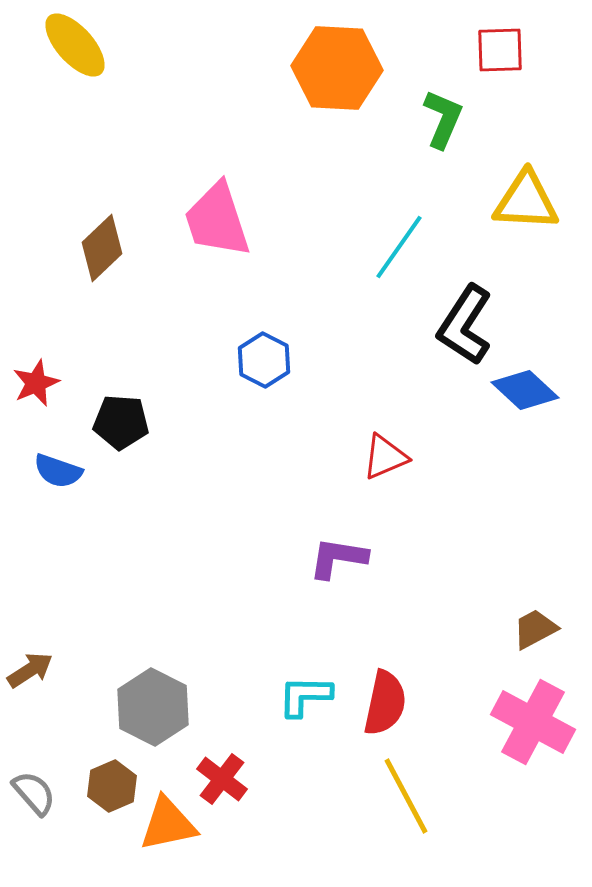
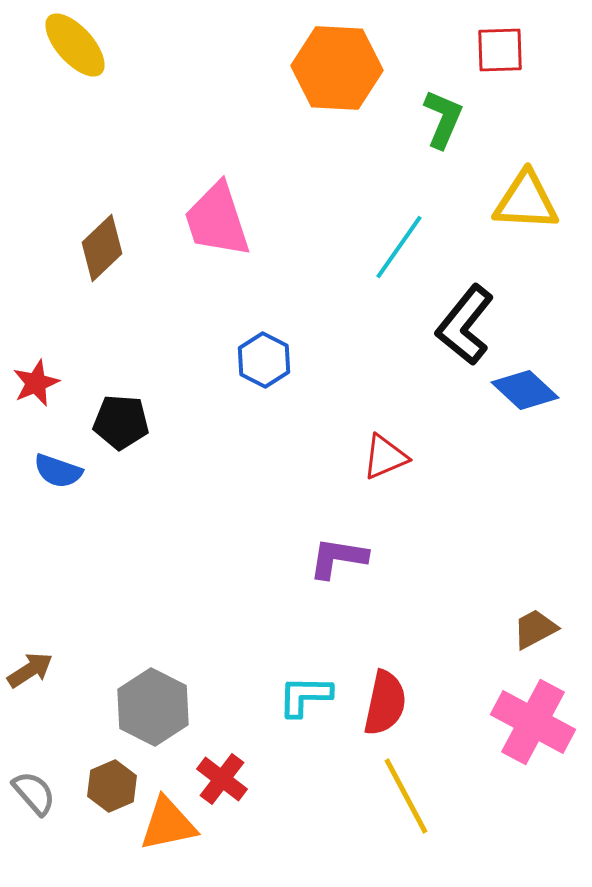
black L-shape: rotated 6 degrees clockwise
